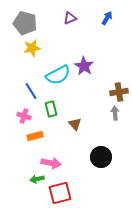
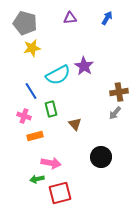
purple triangle: rotated 16 degrees clockwise
gray arrow: rotated 136 degrees counterclockwise
